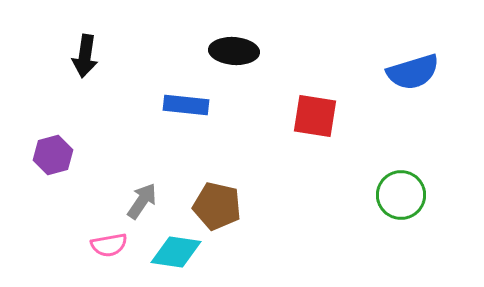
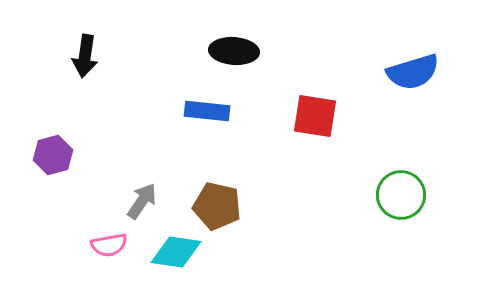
blue rectangle: moved 21 px right, 6 px down
